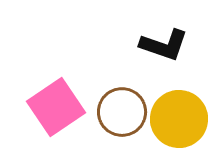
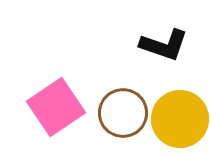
brown circle: moved 1 px right, 1 px down
yellow circle: moved 1 px right
